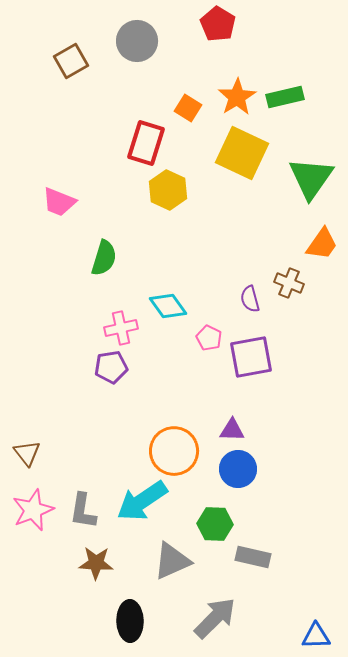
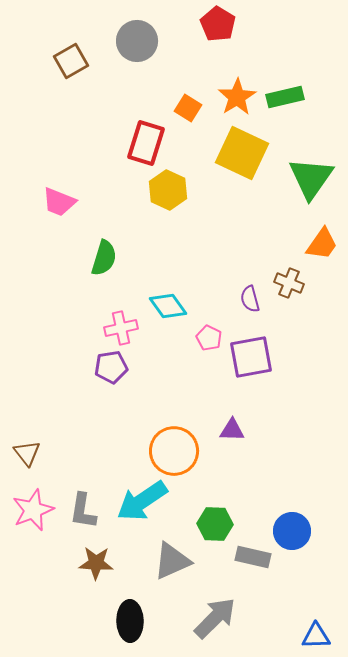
blue circle: moved 54 px right, 62 px down
